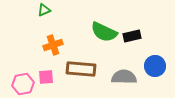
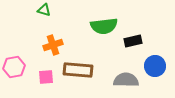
green triangle: rotated 40 degrees clockwise
green semicircle: moved 6 px up; rotated 32 degrees counterclockwise
black rectangle: moved 1 px right, 5 px down
brown rectangle: moved 3 px left, 1 px down
gray semicircle: moved 2 px right, 3 px down
pink hexagon: moved 9 px left, 17 px up
